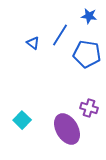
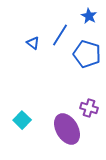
blue star: rotated 21 degrees clockwise
blue pentagon: rotated 8 degrees clockwise
